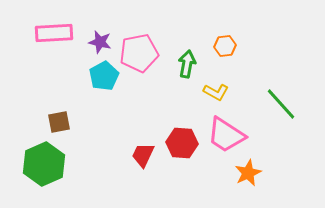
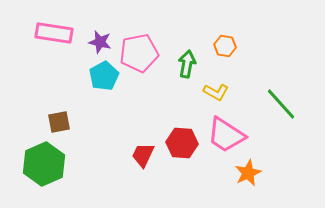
pink rectangle: rotated 12 degrees clockwise
orange hexagon: rotated 15 degrees clockwise
